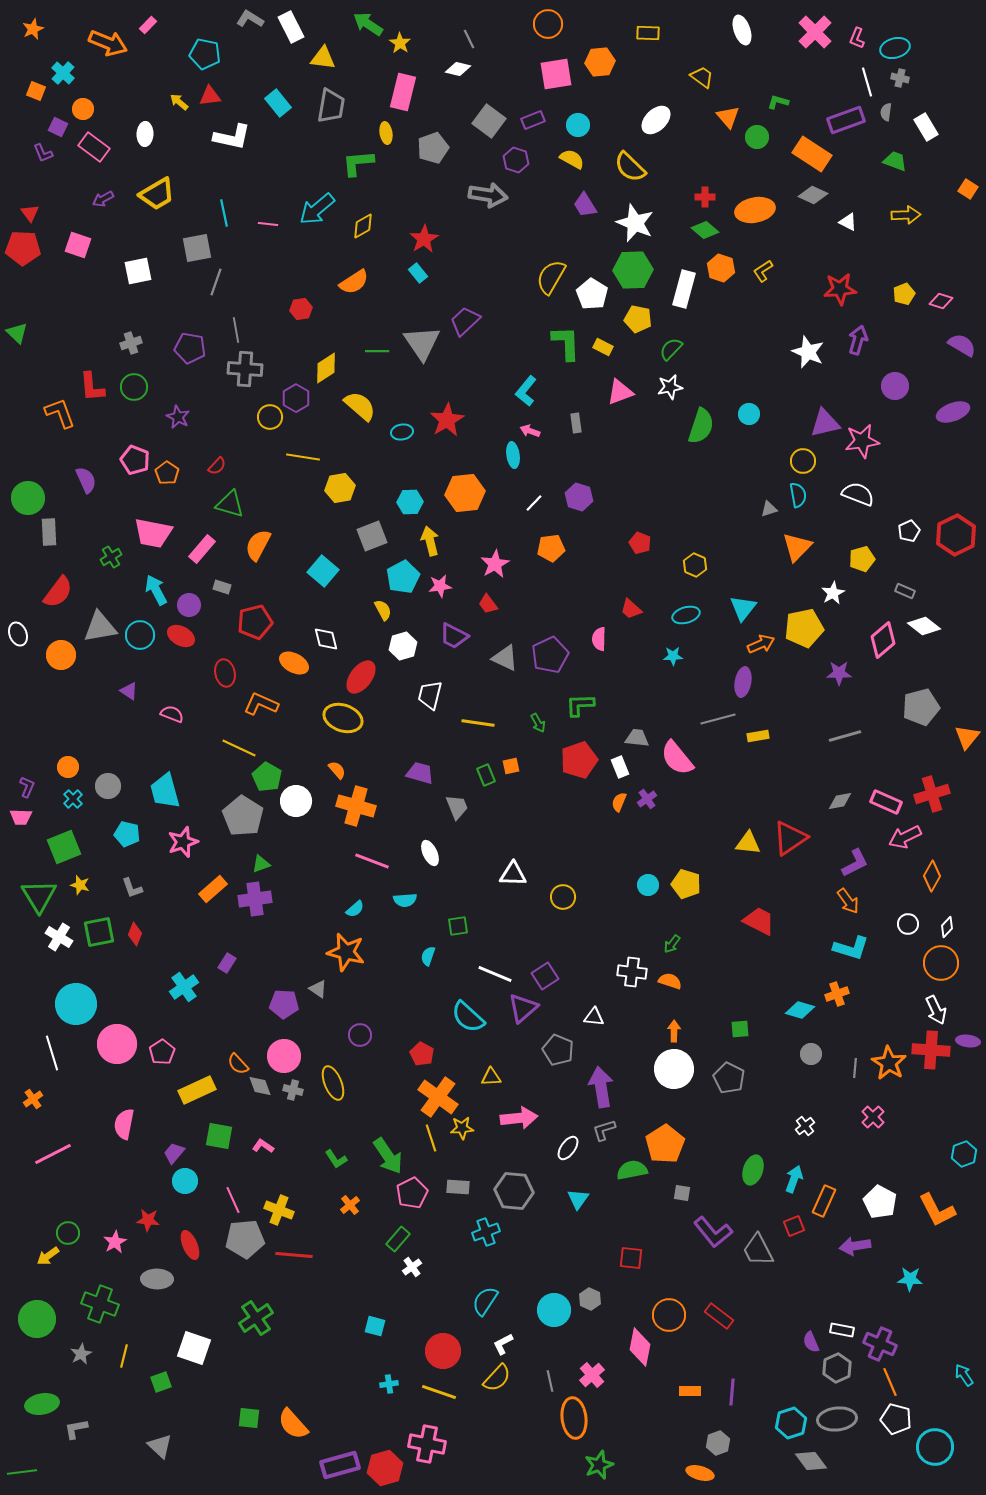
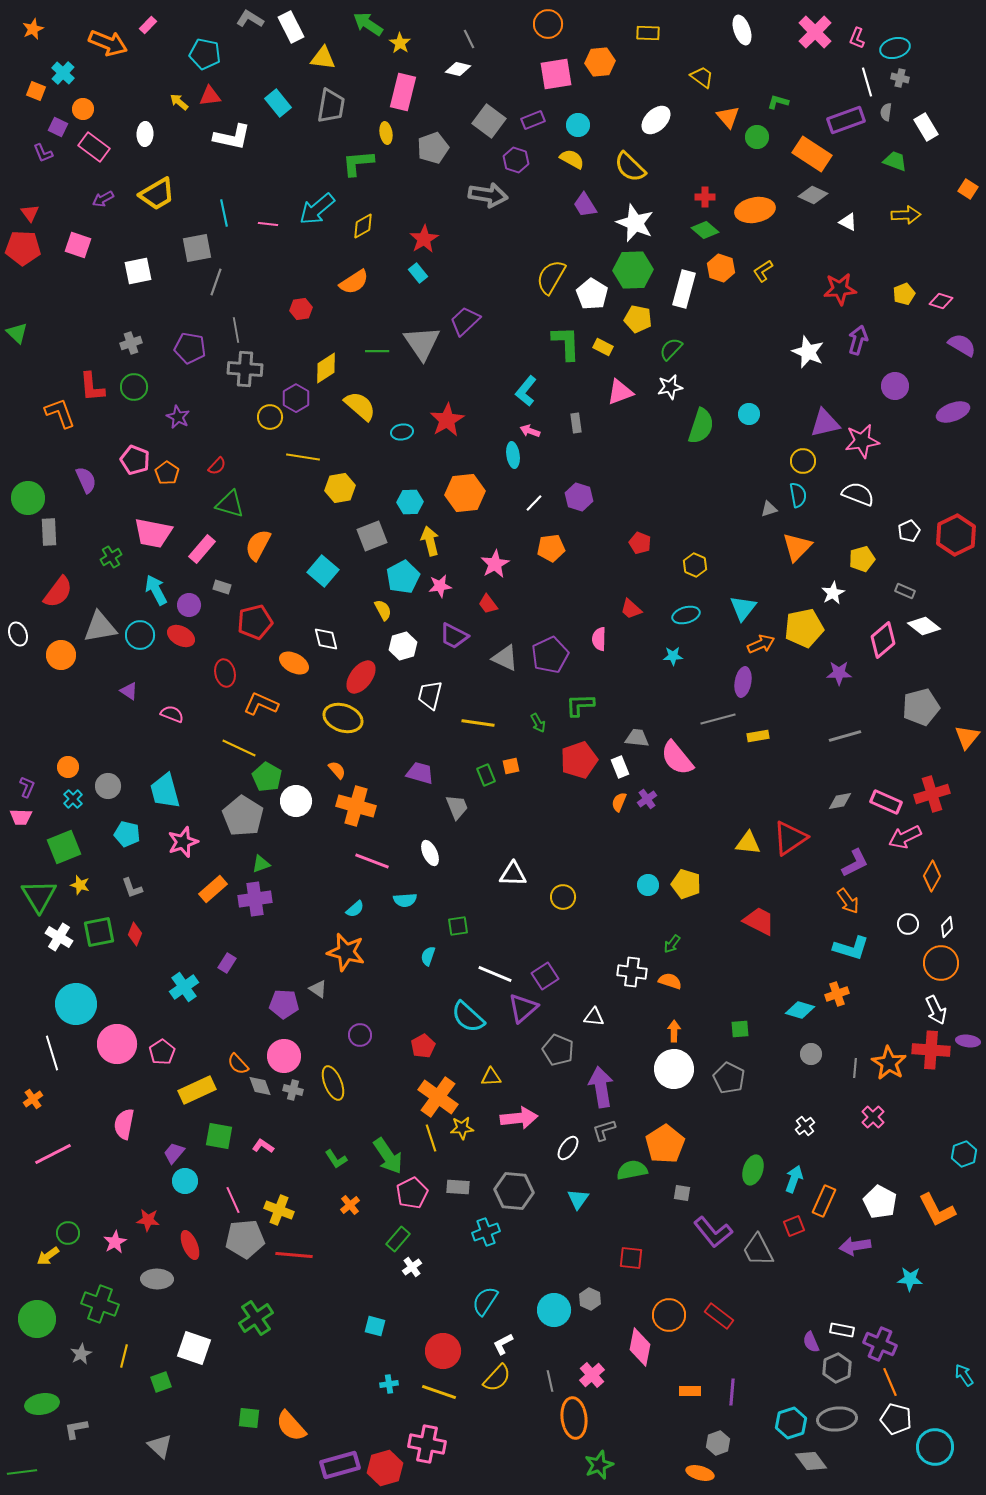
red pentagon at (422, 1054): moved 1 px right, 8 px up; rotated 15 degrees clockwise
orange semicircle at (293, 1424): moved 2 px left, 2 px down
